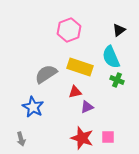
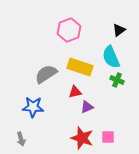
blue star: rotated 25 degrees counterclockwise
